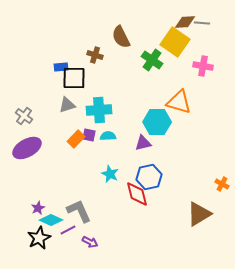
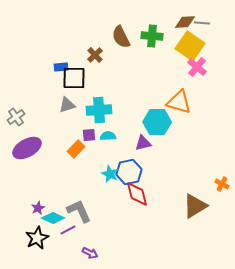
yellow square: moved 15 px right, 4 px down
brown cross: rotated 28 degrees clockwise
green cross: moved 24 px up; rotated 30 degrees counterclockwise
pink cross: moved 6 px left, 1 px down; rotated 30 degrees clockwise
gray cross: moved 8 px left, 1 px down; rotated 18 degrees clockwise
purple square: rotated 16 degrees counterclockwise
orange rectangle: moved 10 px down
blue hexagon: moved 20 px left, 5 px up
brown triangle: moved 4 px left, 8 px up
cyan diamond: moved 2 px right, 2 px up
black star: moved 2 px left
purple arrow: moved 11 px down
